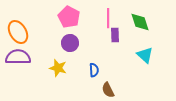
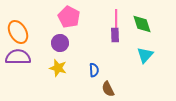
pink line: moved 8 px right, 1 px down
green diamond: moved 2 px right, 2 px down
purple circle: moved 10 px left
cyan triangle: rotated 30 degrees clockwise
brown semicircle: moved 1 px up
